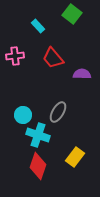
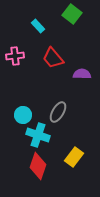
yellow rectangle: moved 1 px left
